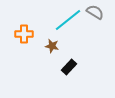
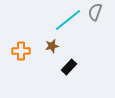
gray semicircle: rotated 102 degrees counterclockwise
orange cross: moved 3 px left, 17 px down
brown star: rotated 24 degrees counterclockwise
